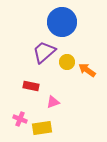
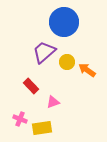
blue circle: moved 2 px right
red rectangle: rotated 35 degrees clockwise
